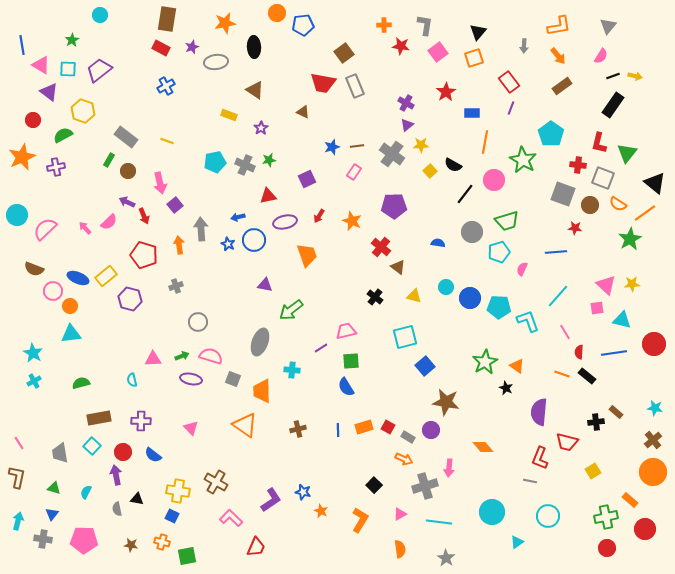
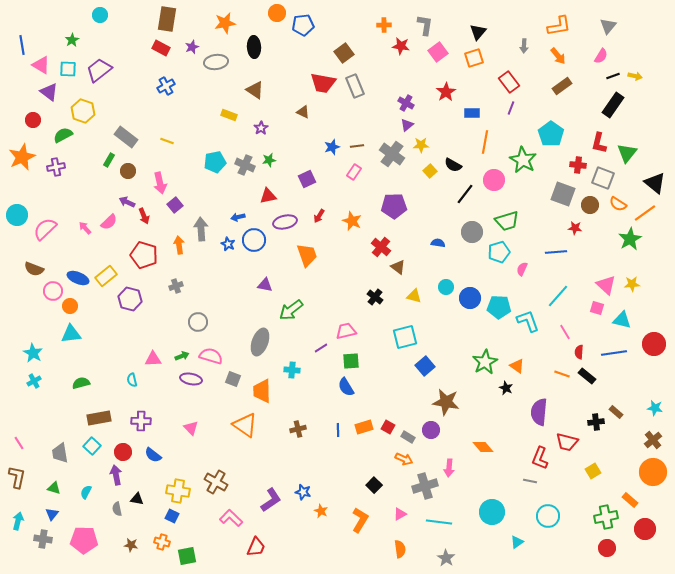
pink square at (597, 308): rotated 24 degrees clockwise
